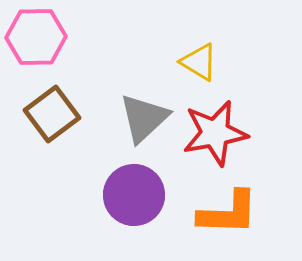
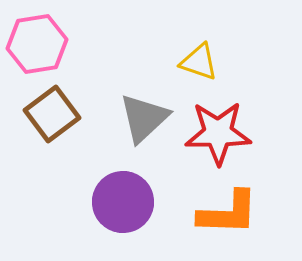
pink hexagon: moved 1 px right, 7 px down; rotated 8 degrees counterclockwise
yellow triangle: rotated 12 degrees counterclockwise
red star: moved 3 px right; rotated 10 degrees clockwise
purple circle: moved 11 px left, 7 px down
